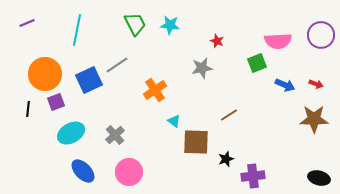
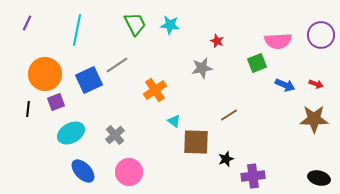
purple line: rotated 42 degrees counterclockwise
